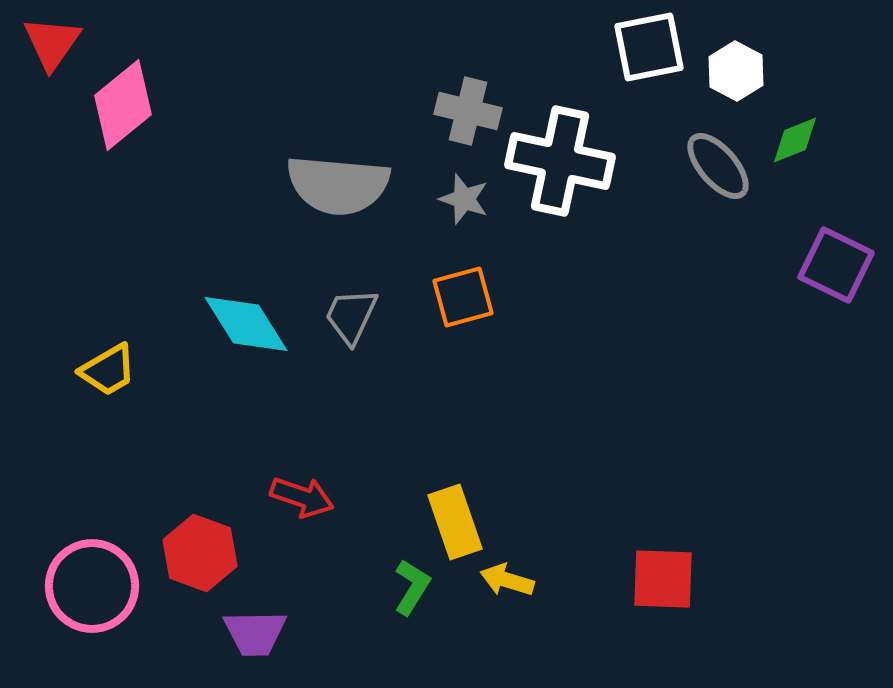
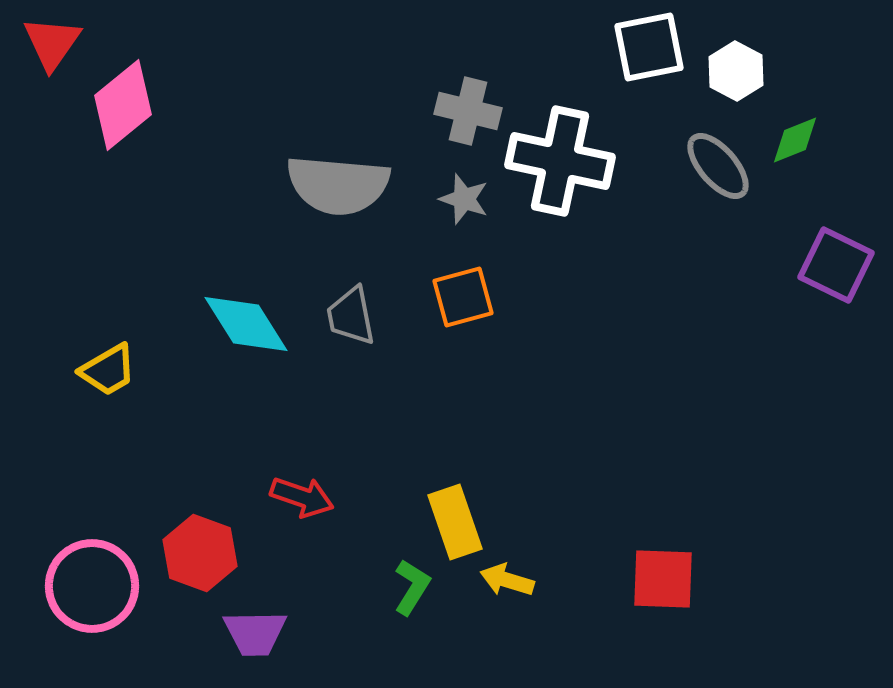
gray trapezoid: rotated 36 degrees counterclockwise
